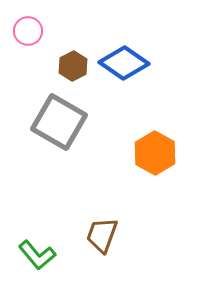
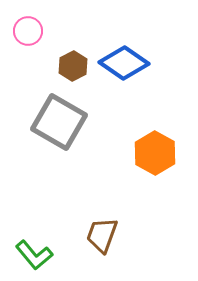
green L-shape: moved 3 px left
